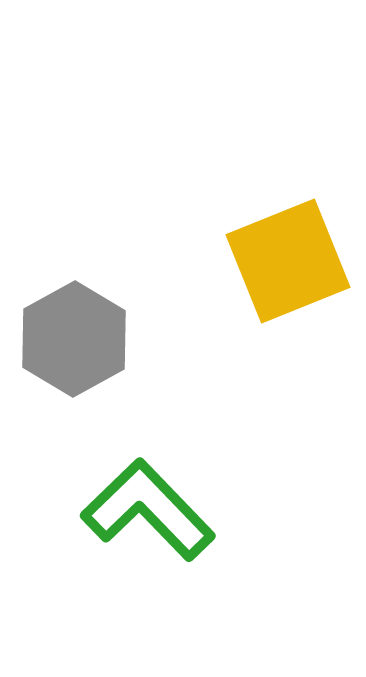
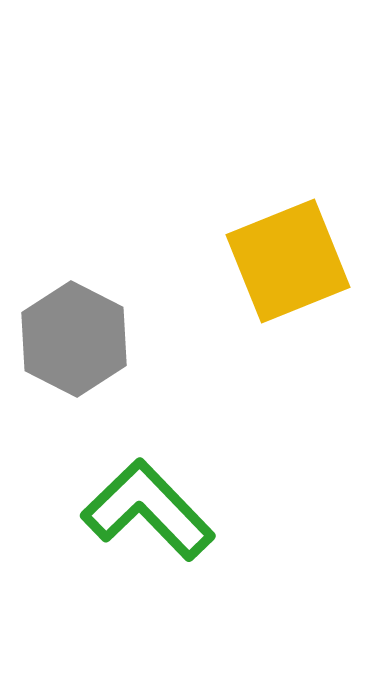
gray hexagon: rotated 4 degrees counterclockwise
